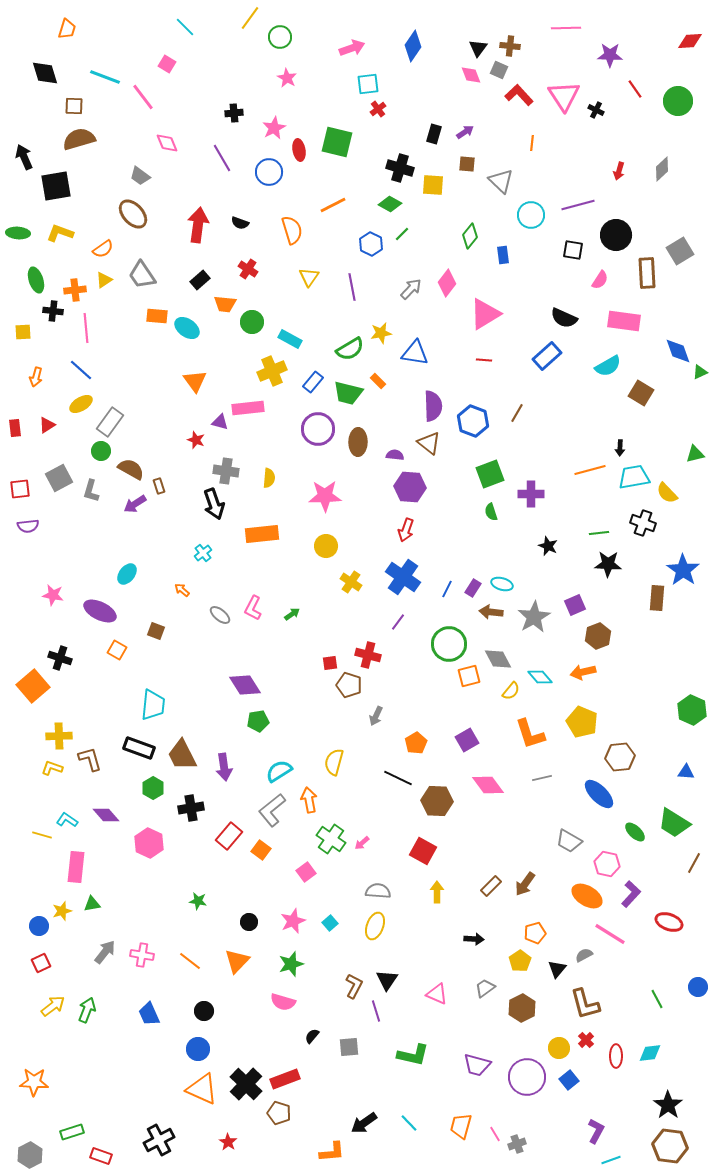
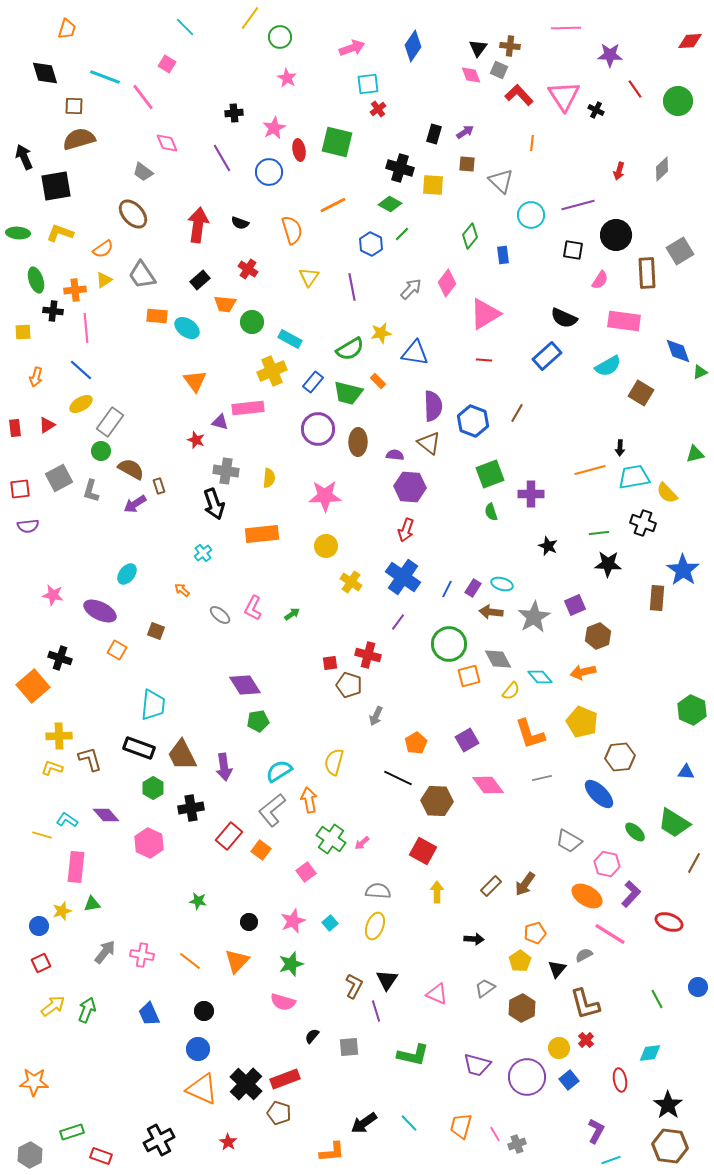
gray trapezoid at (140, 176): moved 3 px right, 4 px up
red ellipse at (616, 1056): moved 4 px right, 24 px down; rotated 10 degrees counterclockwise
